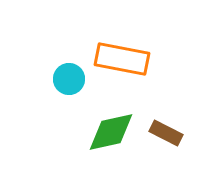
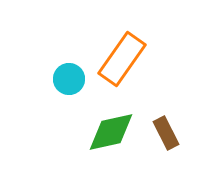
orange rectangle: rotated 66 degrees counterclockwise
brown rectangle: rotated 36 degrees clockwise
